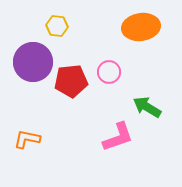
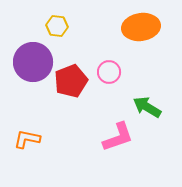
red pentagon: rotated 16 degrees counterclockwise
